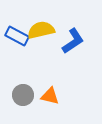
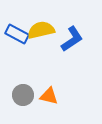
blue rectangle: moved 2 px up
blue L-shape: moved 1 px left, 2 px up
orange triangle: moved 1 px left
